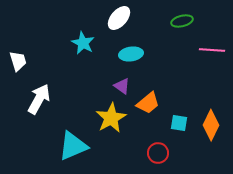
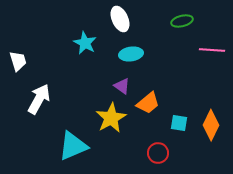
white ellipse: moved 1 px right, 1 px down; rotated 65 degrees counterclockwise
cyan star: moved 2 px right
